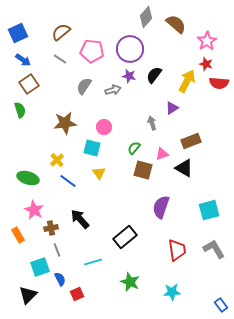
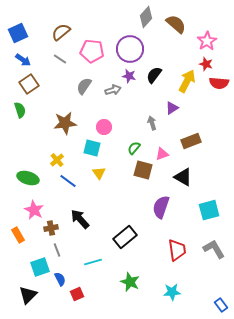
black triangle at (184, 168): moved 1 px left, 9 px down
